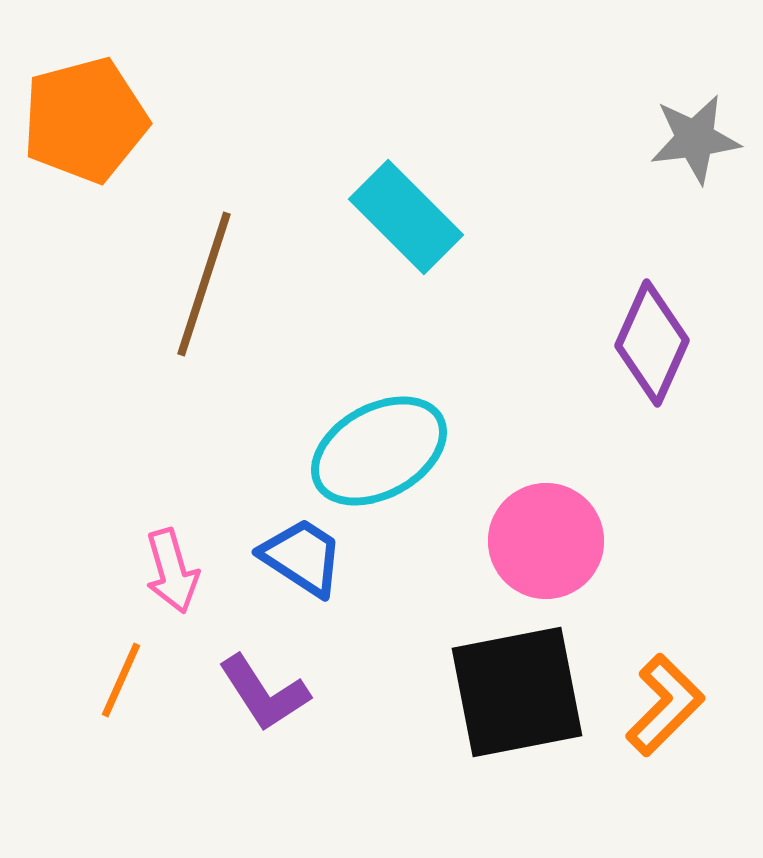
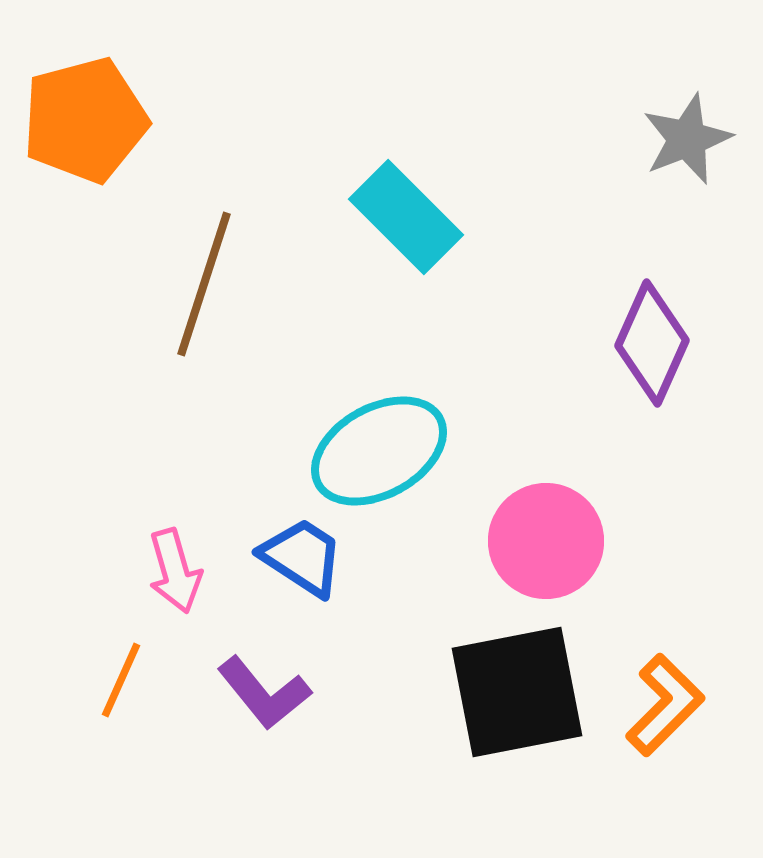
gray star: moved 8 px left; rotated 14 degrees counterclockwise
pink arrow: moved 3 px right
purple L-shape: rotated 6 degrees counterclockwise
